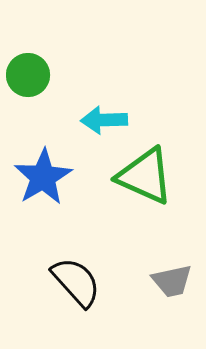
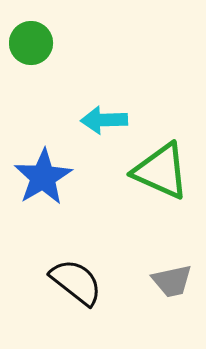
green circle: moved 3 px right, 32 px up
green triangle: moved 16 px right, 5 px up
black semicircle: rotated 10 degrees counterclockwise
